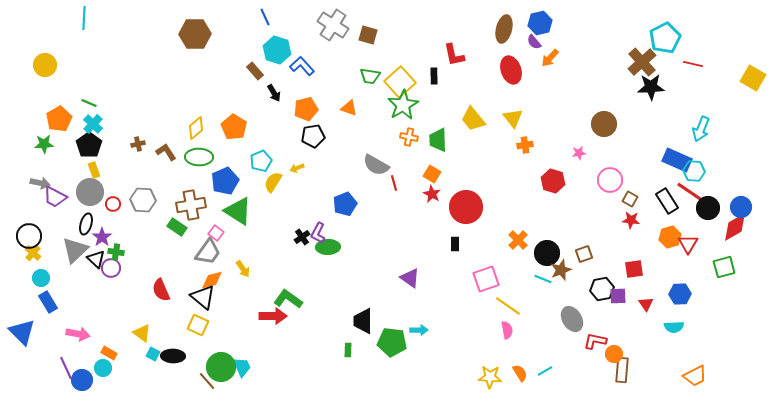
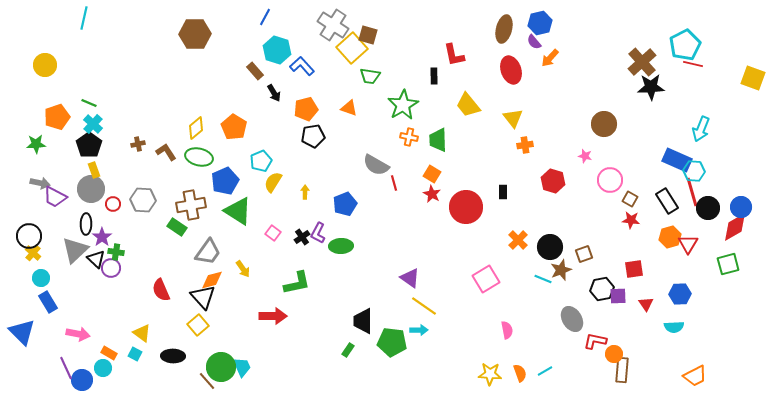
blue line at (265, 17): rotated 54 degrees clockwise
cyan line at (84, 18): rotated 10 degrees clockwise
cyan pentagon at (665, 38): moved 20 px right, 7 px down
yellow square at (753, 78): rotated 10 degrees counterclockwise
yellow square at (400, 82): moved 48 px left, 34 px up
orange pentagon at (59, 119): moved 2 px left, 2 px up; rotated 10 degrees clockwise
yellow trapezoid at (473, 119): moved 5 px left, 14 px up
green star at (44, 144): moved 8 px left
pink star at (579, 153): moved 6 px right, 3 px down; rotated 24 degrees clockwise
green ellipse at (199, 157): rotated 12 degrees clockwise
yellow arrow at (297, 168): moved 8 px right, 24 px down; rotated 112 degrees clockwise
gray circle at (90, 192): moved 1 px right, 3 px up
red line at (690, 192): moved 2 px right; rotated 40 degrees clockwise
black ellipse at (86, 224): rotated 15 degrees counterclockwise
pink square at (216, 233): moved 57 px right
black rectangle at (455, 244): moved 48 px right, 52 px up
green ellipse at (328, 247): moved 13 px right, 1 px up
black circle at (547, 253): moved 3 px right, 6 px up
green square at (724, 267): moved 4 px right, 3 px up
pink square at (486, 279): rotated 12 degrees counterclockwise
black triangle at (203, 297): rotated 8 degrees clockwise
green L-shape at (288, 299): moved 9 px right, 16 px up; rotated 132 degrees clockwise
yellow line at (508, 306): moved 84 px left
yellow square at (198, 325): rotated 25 degrees clockwise
green rectangle at (348, 350): rotated 32 degrees clockwise
cyan square at (153, 354): moved 18 px left
orange semicircle at (520, 373): rotated 12 degrees clockwise
yellow star at (490, 377): moved 3 px up
